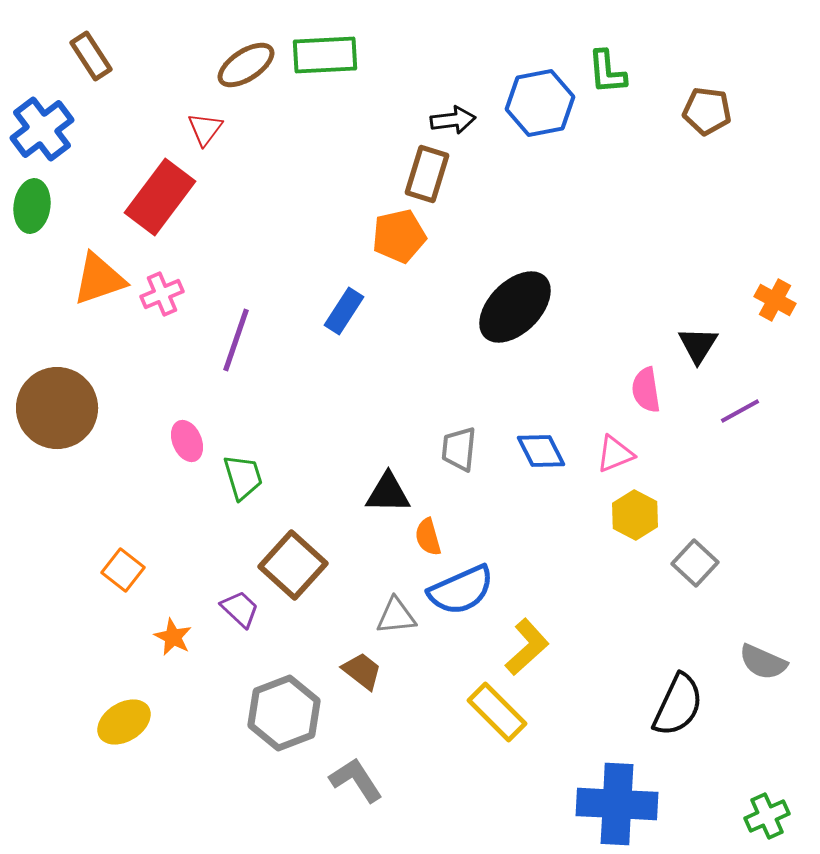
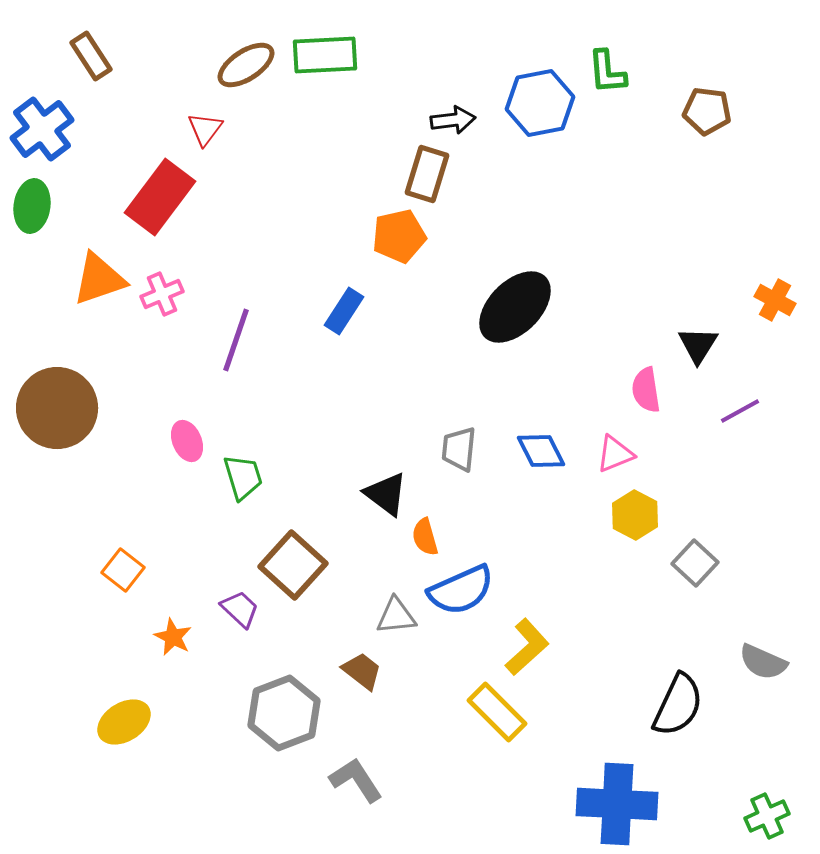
black triangle at (388, 493): moved 2 px left, 1 px down; rotated 36 degrees clockwise
orange semicircle at (428, 537): moved 3 px left
